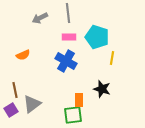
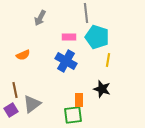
gray line: moved 18 px right
gray arrow: rotated 35 degrees counterclockwise
yellow line: moved 4 px left, 2 px down
